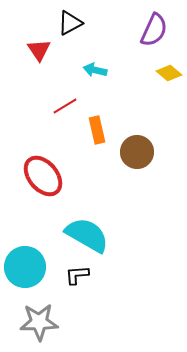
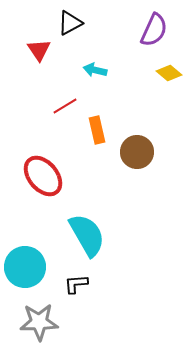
cyan semicircle: rotated 30 degrees clockwise
black L-shape: moved 1 px left, 9 px down
